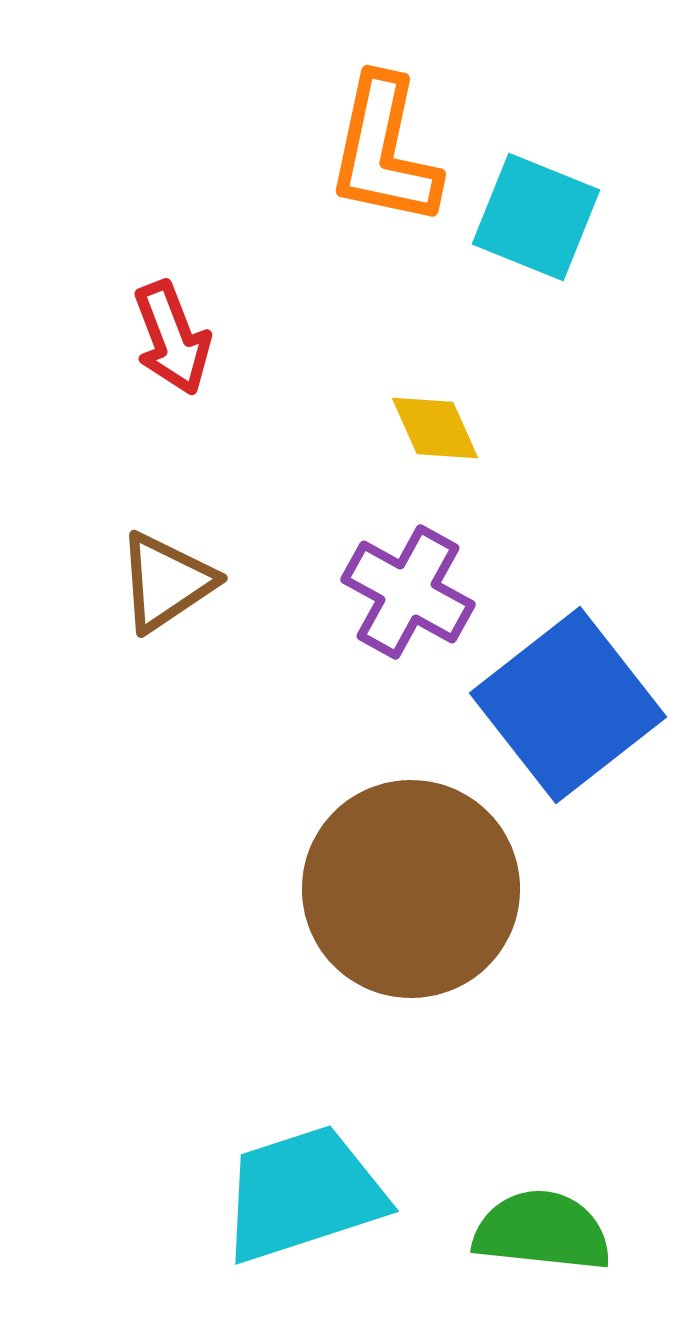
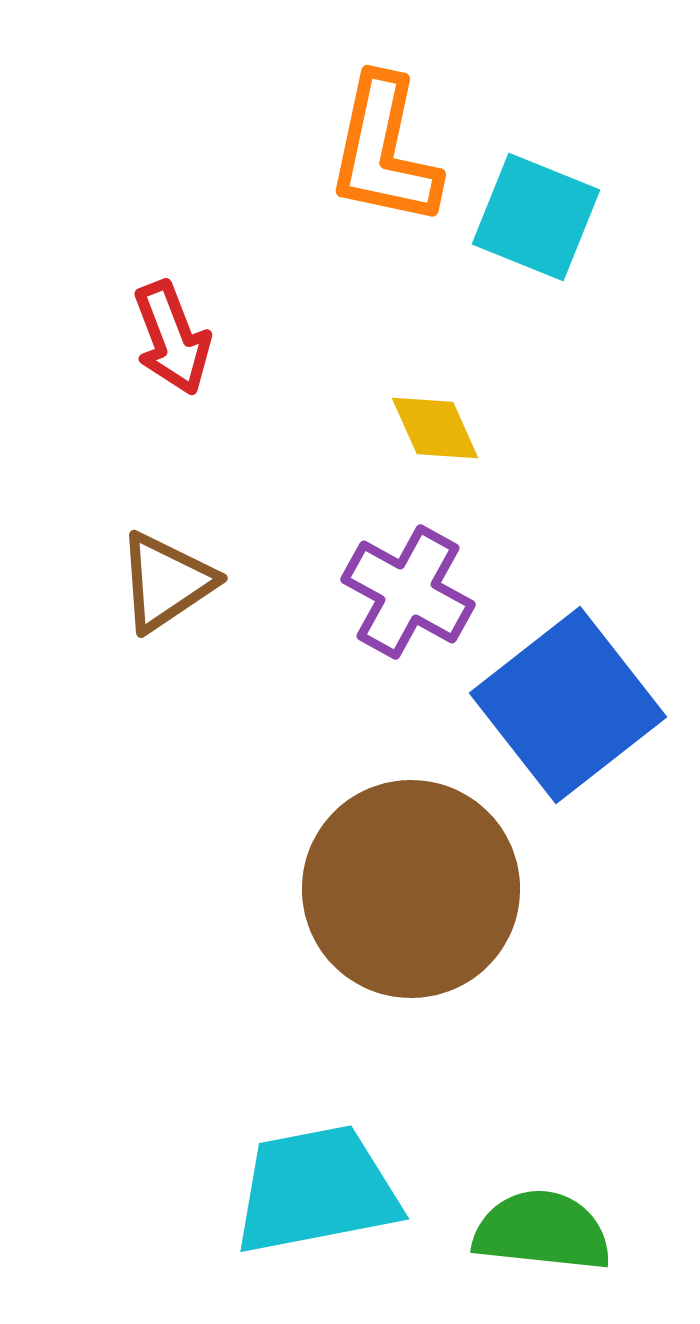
cyan trapezoid: moved 13 px right, 4 px up; rotated 7 degrees clockwise
